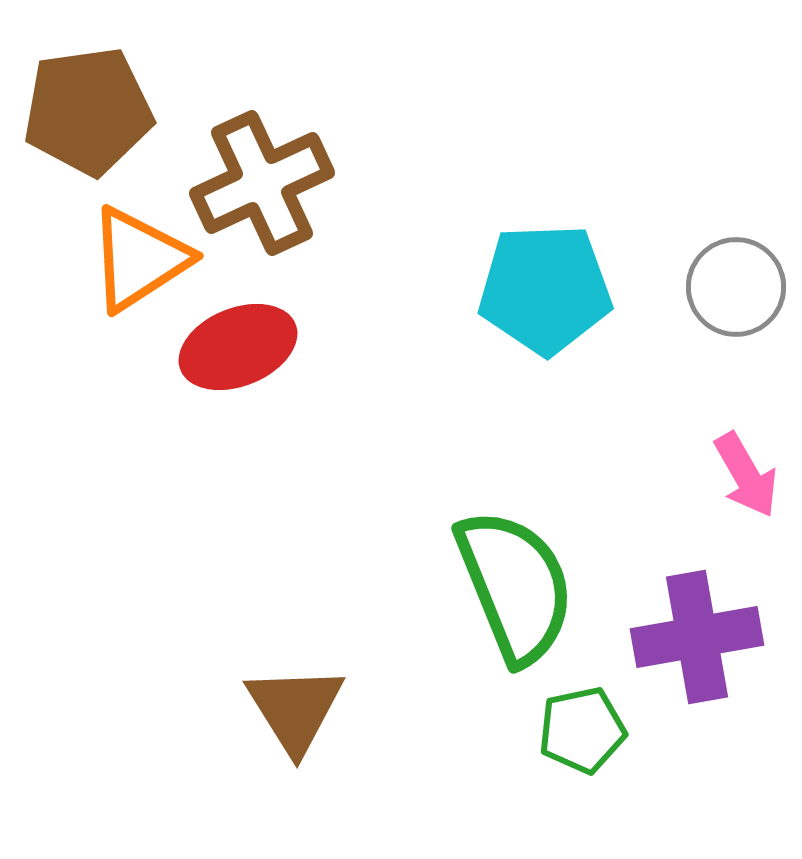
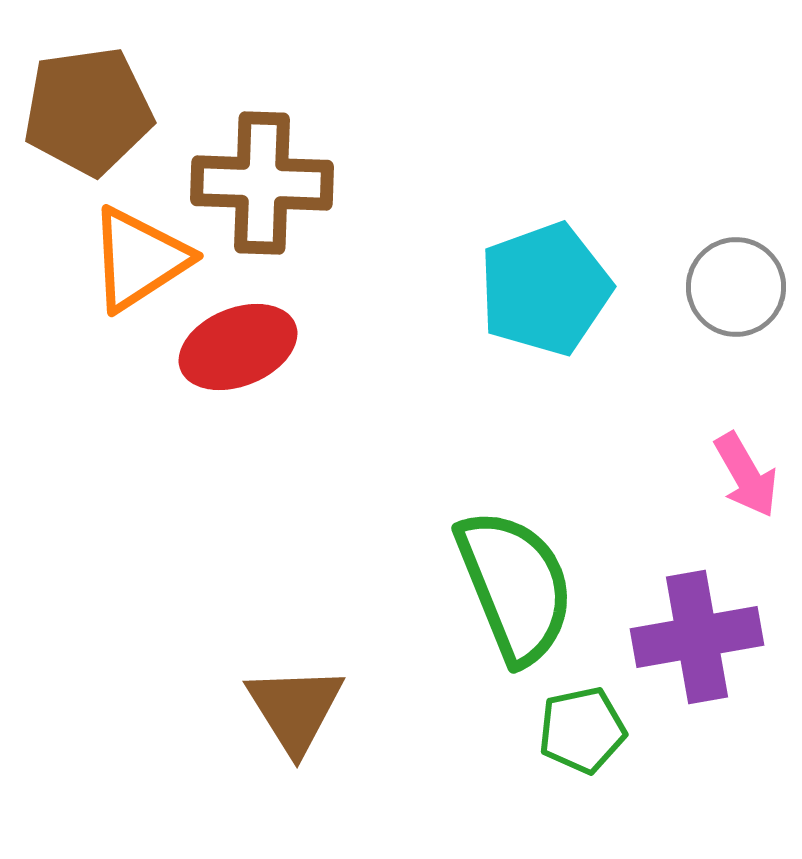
brown cross: rotated 27 degrees clockwise
cyan pentagon: rotated 18 degrees counterclockwise
